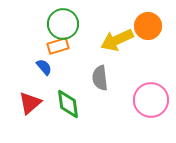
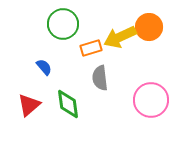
orange circle: moved 1 px right, 1 px down
yellow arrow: moved 3 px right, 3 px up
orange rectangle: moved 33 px right, 2 px down
red triangle: moved 1 px left, 2 px down
